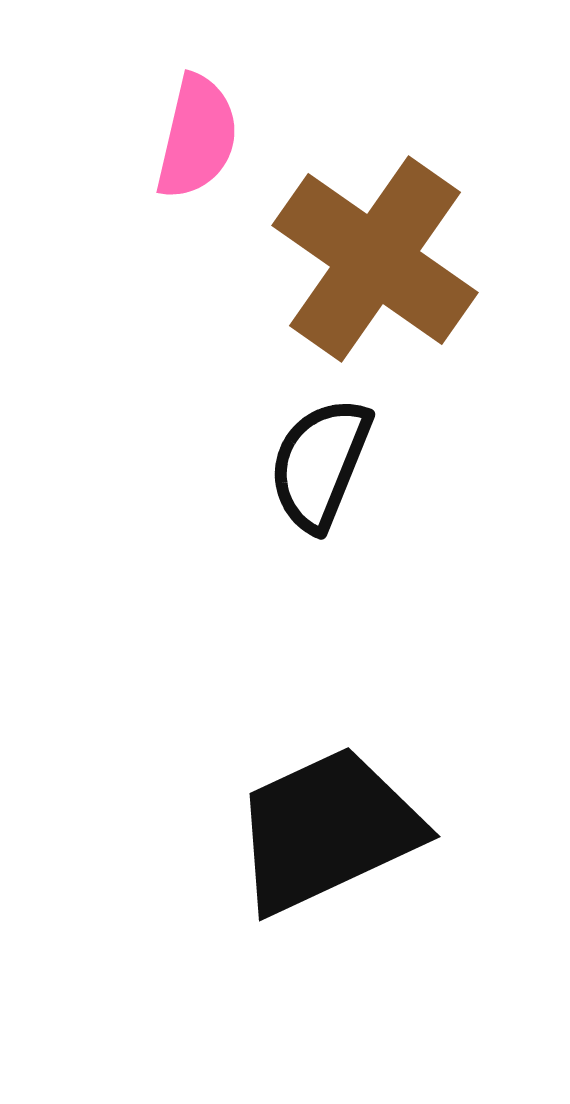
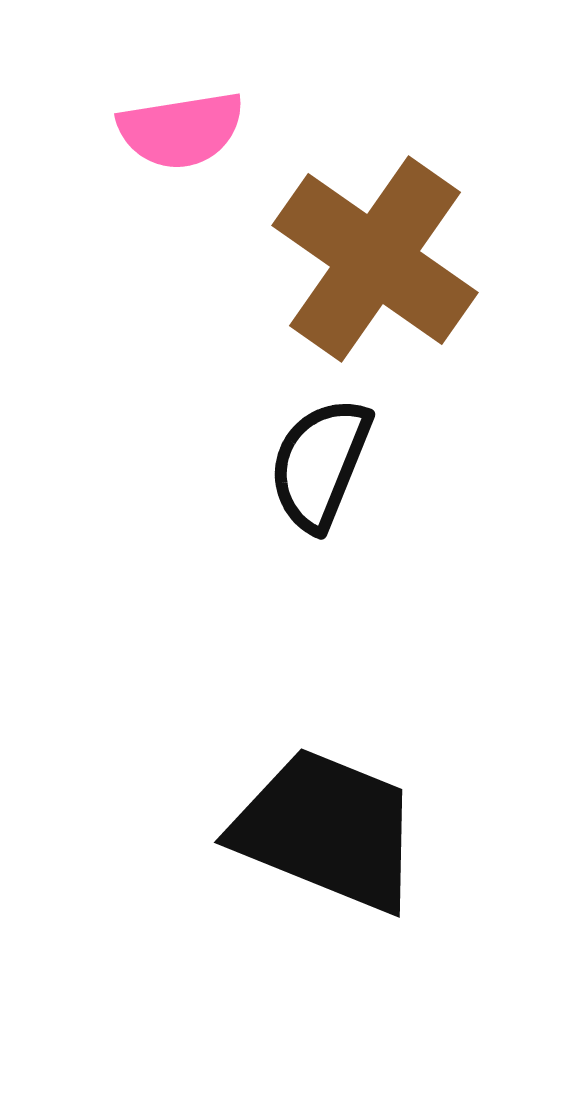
pink semicircle: moved 16 px left, 7 px up; rotated 68 degrees clockwise
black trapezoid: rotated 47 degrees clockwise
